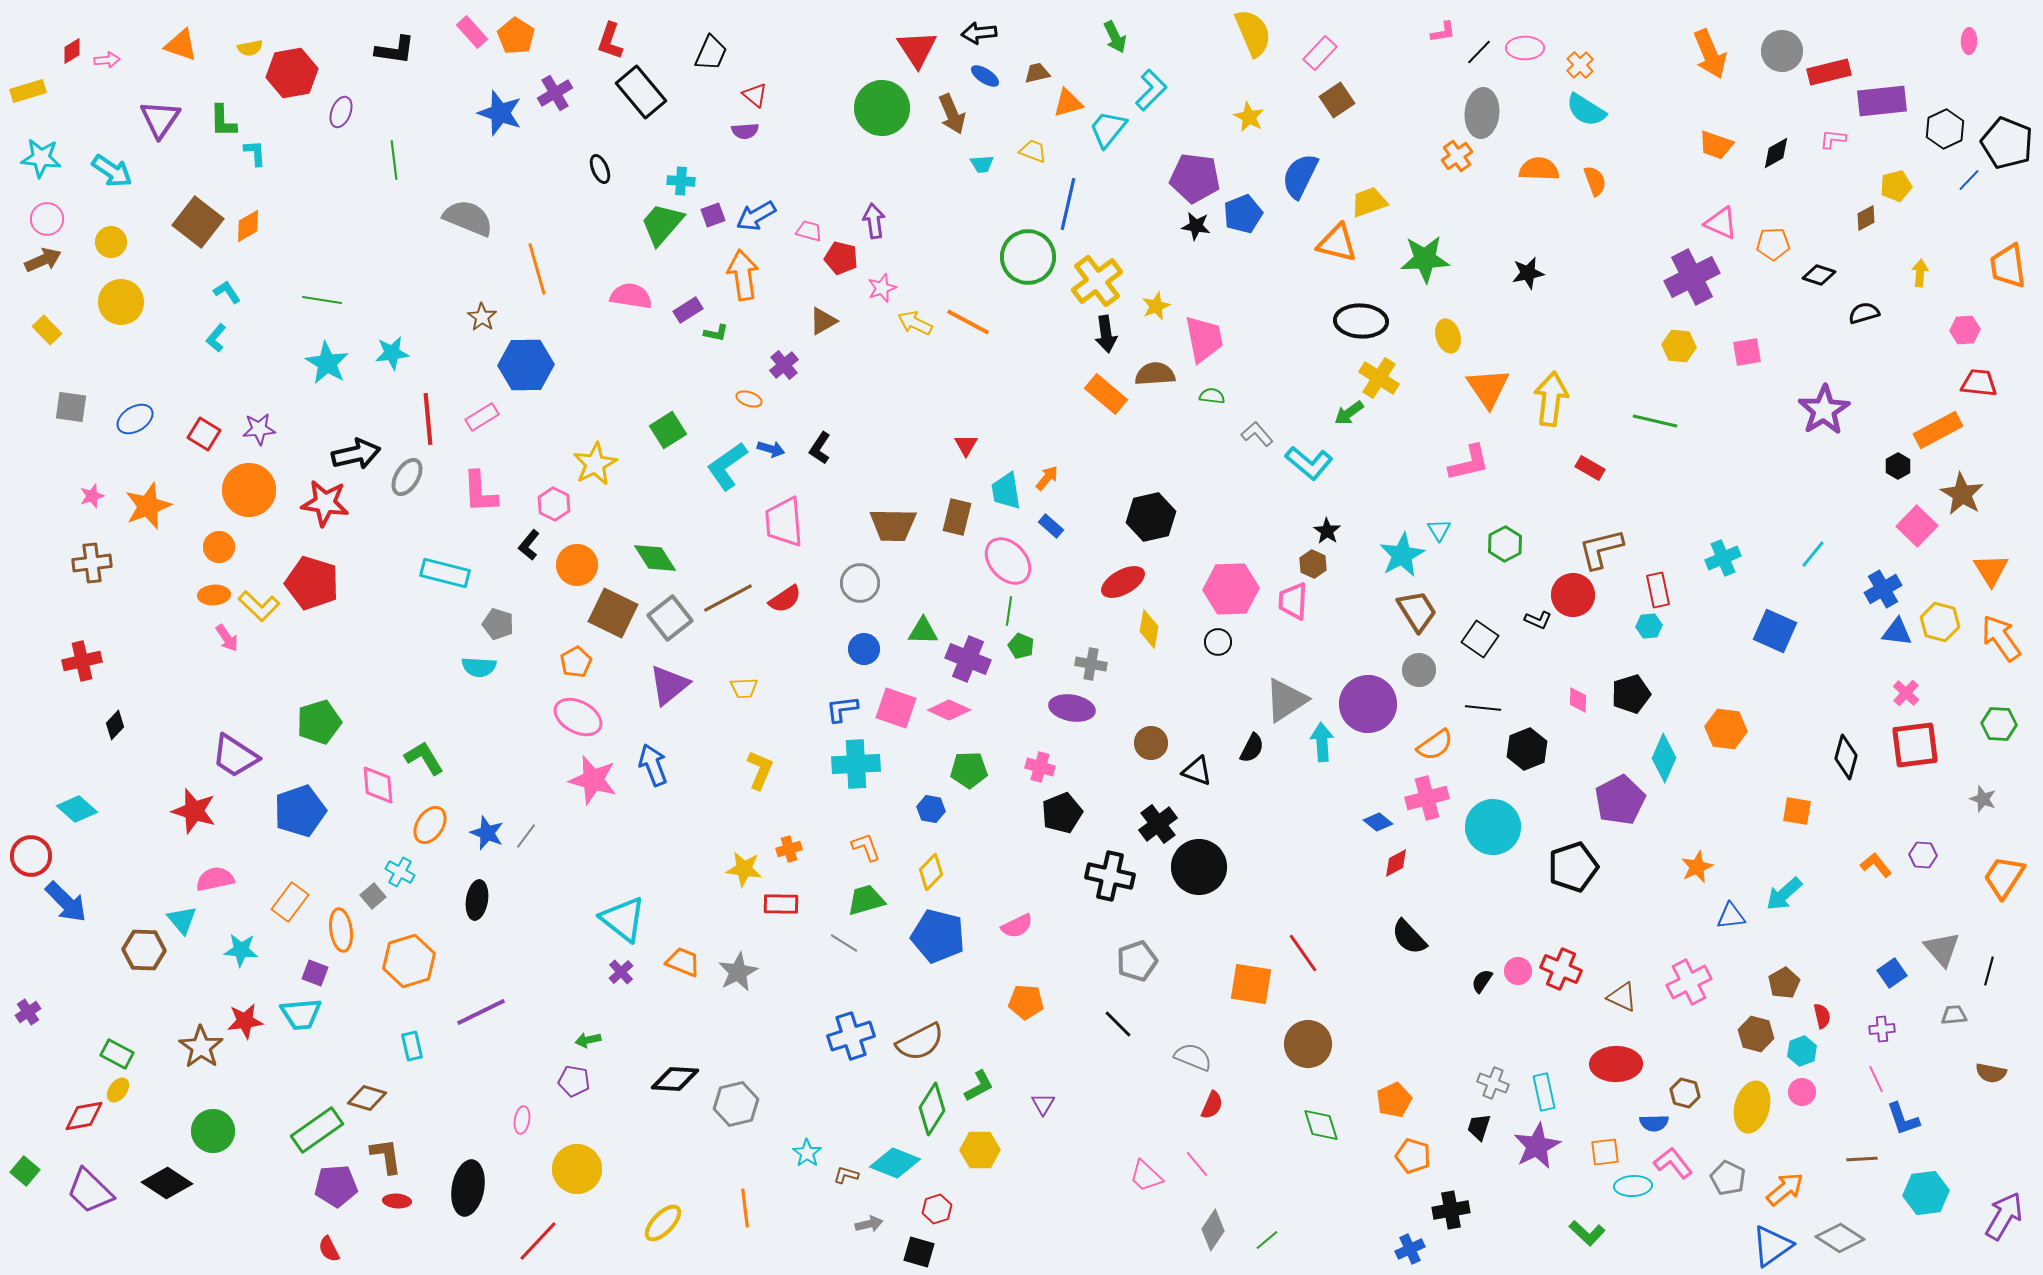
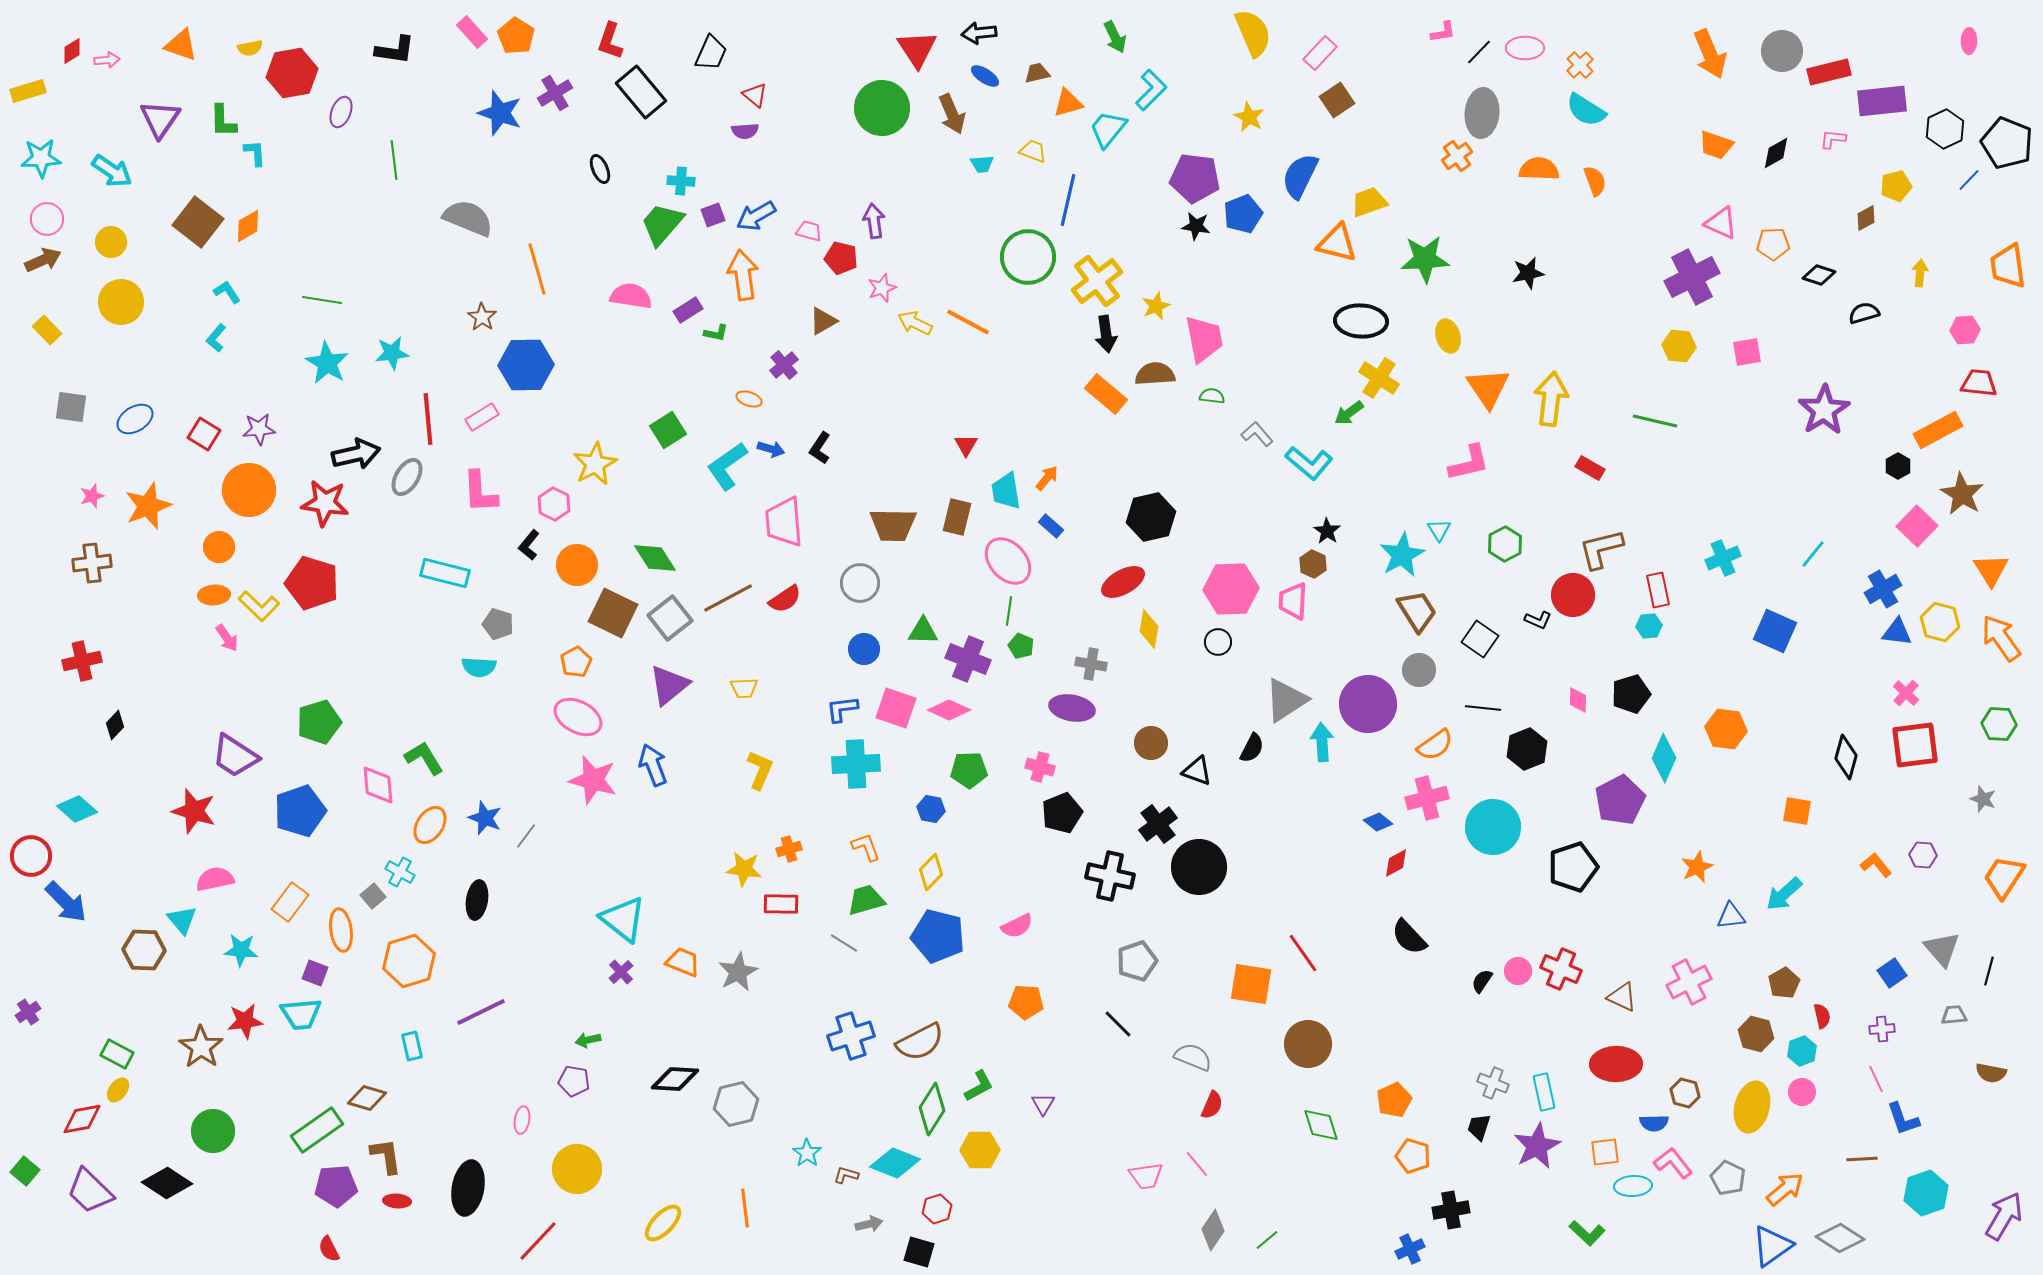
cyan star at (41, 158): rotated 9 degrees counterclockwise
blue line at (1068, 204): moved 4 px up
blue star at (487, 833): moved 2 px left, 15 px up
red diamond at (84, 1116): moved 2 px left, 3 px down
pink trapezoid at (1146, 1176): rotated 51 degrees counterclockwise
cyan hexagon at (1926, 1193): rotated 12 degrees counterclockwise
